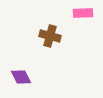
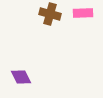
brown cross: moved 22 px up
